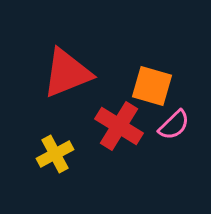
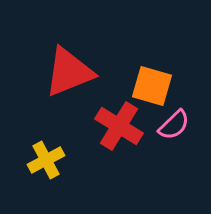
red triangle: moved 2 px right, 1 px up
yellow cross: moved 9 px left, 6 px down
